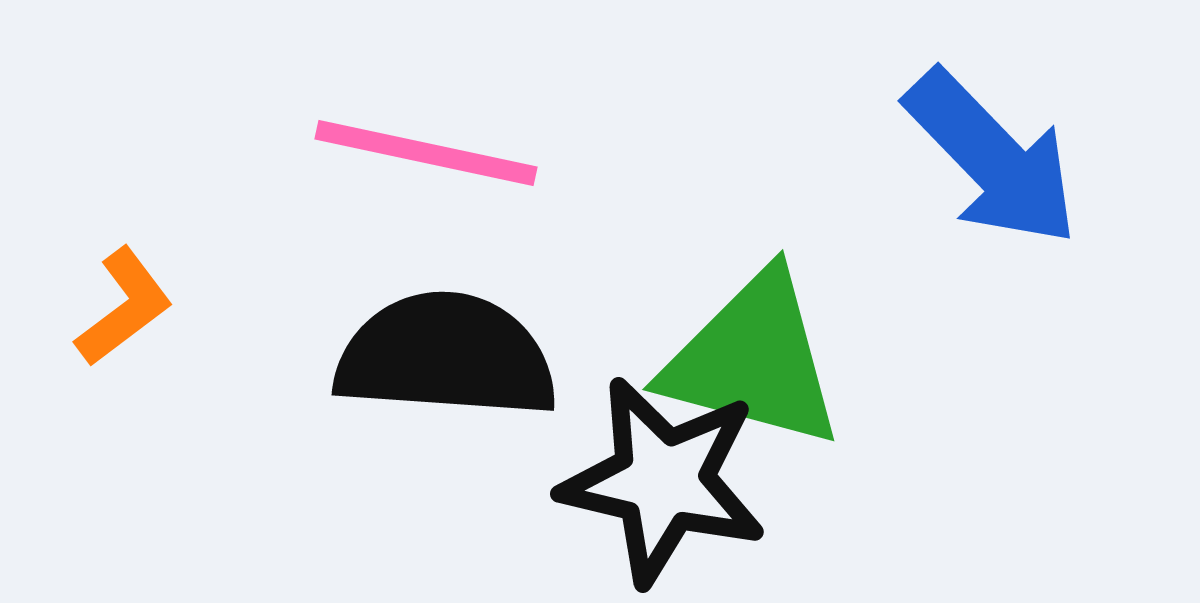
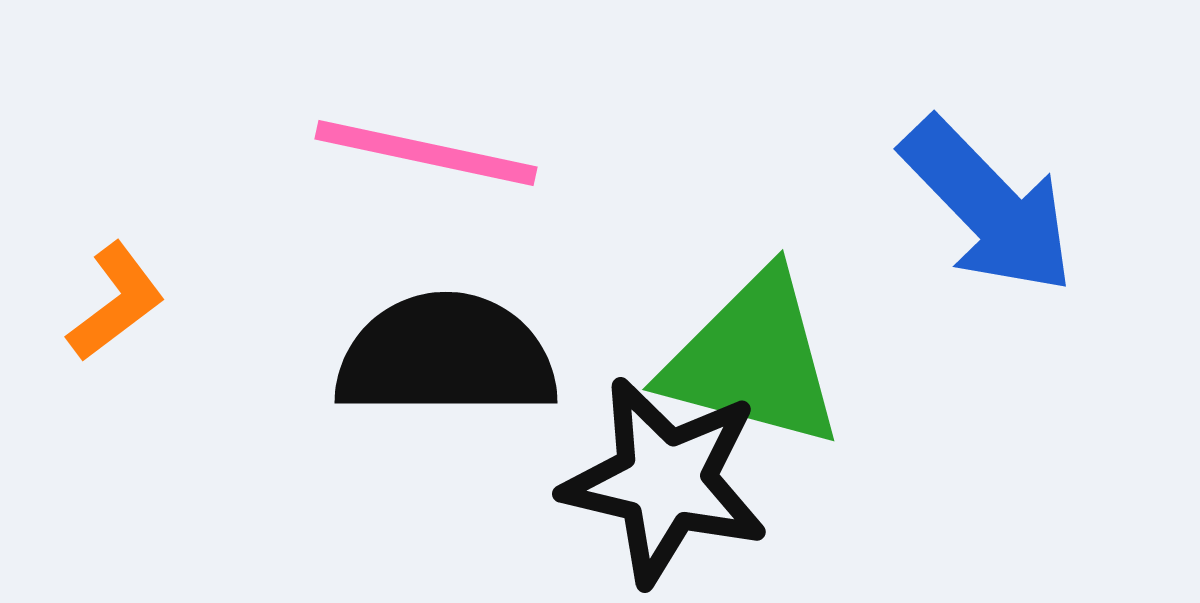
blue arrow: moved 4 px left, 48 px down
orange L-shape: moved 8 px left, 5 px up
black semicircle: rotated 4 degrees counterclockwise
black star: moved 2 px right
